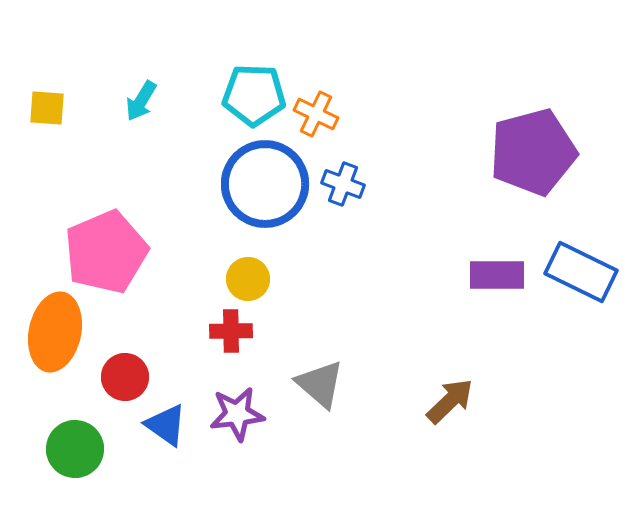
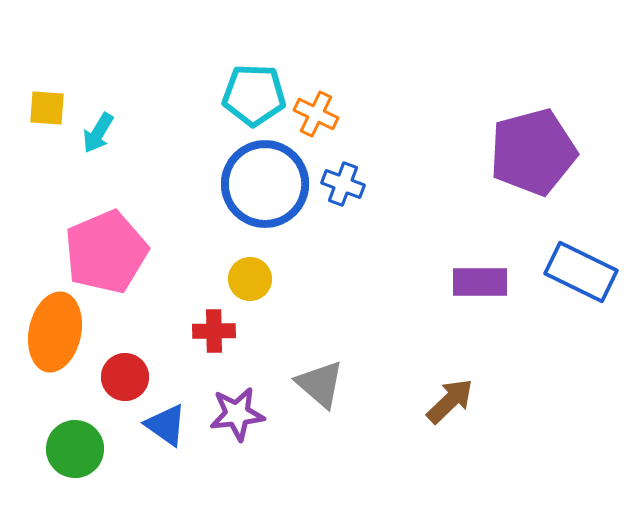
cyan arrow: moved 43 px left, 32 px down
purple rectangle: moved 17 px left, 7 px down
yellow circle: moved 2 px right
red cross: moved 17 px left
